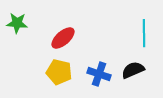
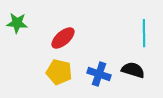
black semicircle: rotated 40 degrees clockwise
